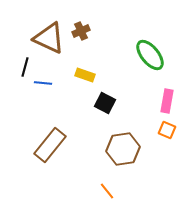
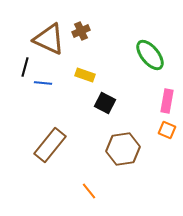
brown triangle: moved 1 px down
orange line: moved 18 px left
